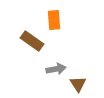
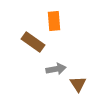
orange rectangle: moved 1 px down
brown rectangle: moved 1 px right, 1 px down
